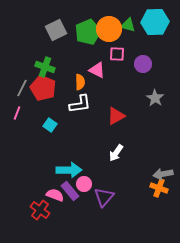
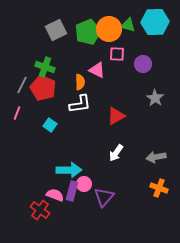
gray line: moved 3 px up
gray arrow: moved 7 px left, 17 px up
purple rectangle: moved 2 px right; rotated 54 degrees clockwise
